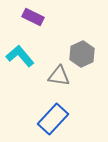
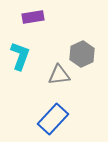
purple rectangle: rotated 35 degrees counterclockwise
cyan L-shape: rotated 60 degrees clockwise
gray triangle: moved 1 px up; rotated 15 degrees counterclockwise
